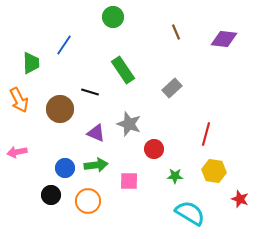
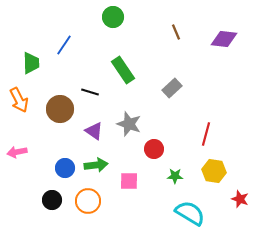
purple triangle: moved 2 px left, 2 px up; rotated 12 degrees clockwise
black circle: moved 1 px right, 5 px down
